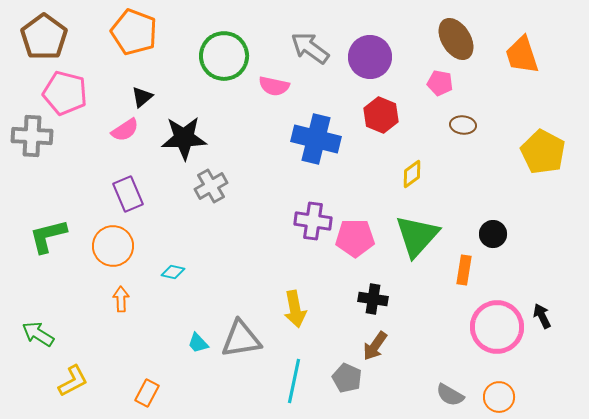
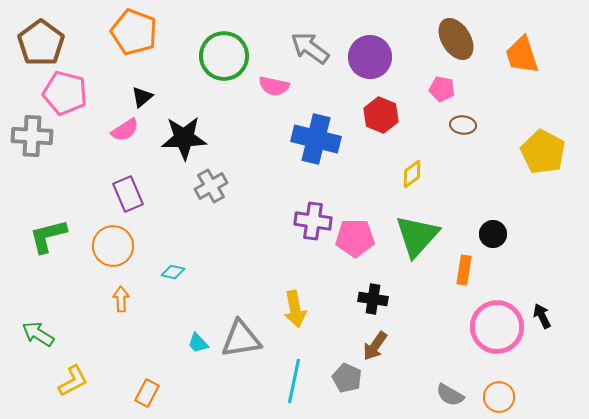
brown pentagon at (44, 37): moved 3 px left, 6 px down
pink pentagon at (440, 83): moved 2 px right, 6 px down
